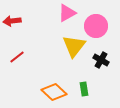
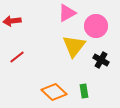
green rectangle: moved 2 px down
